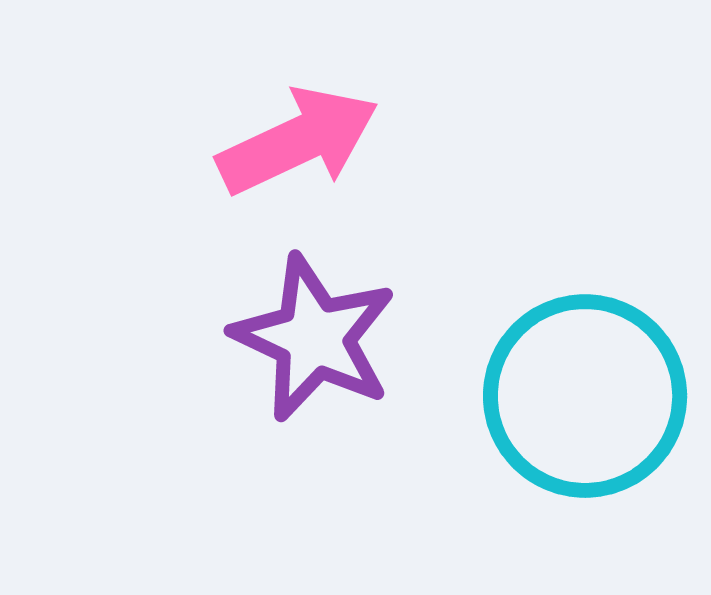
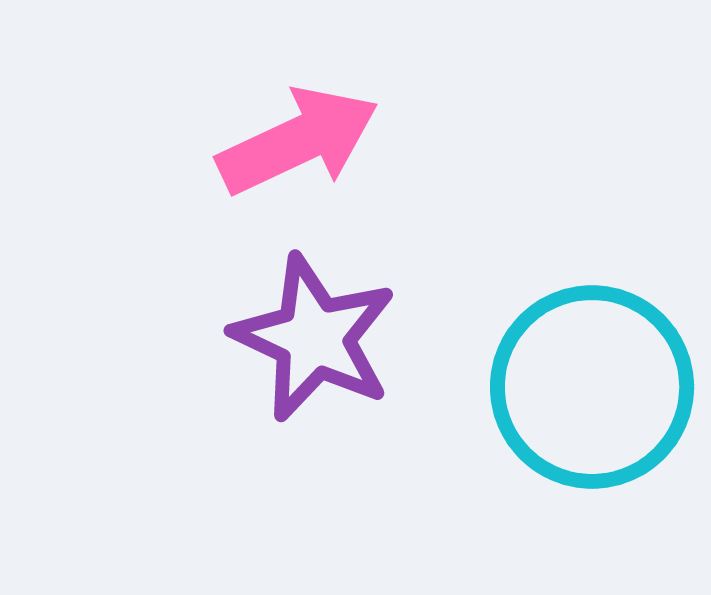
cyan circle: moved 7 px right, 9 px up
